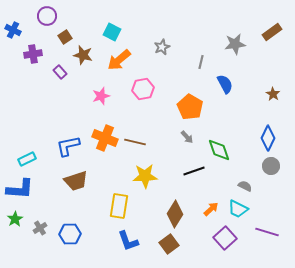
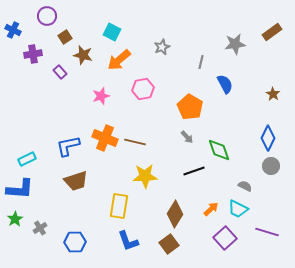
blue hexagon at (70, 234): moved 5 px right, 8 px down
